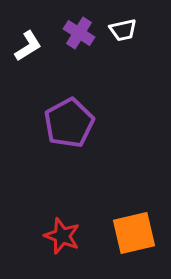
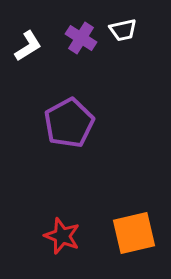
purple cross: moved 2 px right, 5 px down
